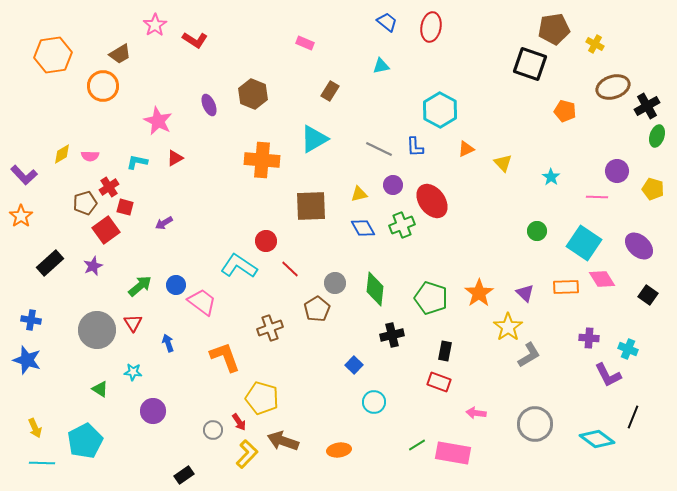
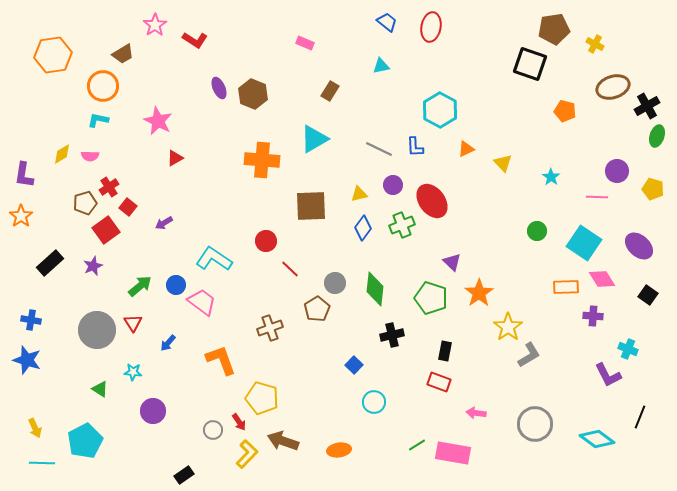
brown trapezoid at (120, 54): moved 3 px right
purple ellipse at (209, 105): moved 10 px right, 17 px up
cyan L-shape at (137, 162): moved 39 px left, 42 px up
purple L-shape at (24, 175): rotated 52 degrees clockwise
red square at (125, 207): moved 3 px right; rotated 24 degrees clockwise
blue diamond at (363, 228): rotated 65 degrees clockwise
cyan L-shape at (239, 266): moved 25 px left, 7 px up
purple triangle at (525, 293): moved 73 px left, 31 px up
purple cross at (589, 338): moved 4 px right, 22 px up
blue arrow at (168, 343): rotated 120 degrees counterclockwise
orange L-shape at (225, 357): moved 4 px left, 3 px down
black line at (633, 417): moved 7 px right
